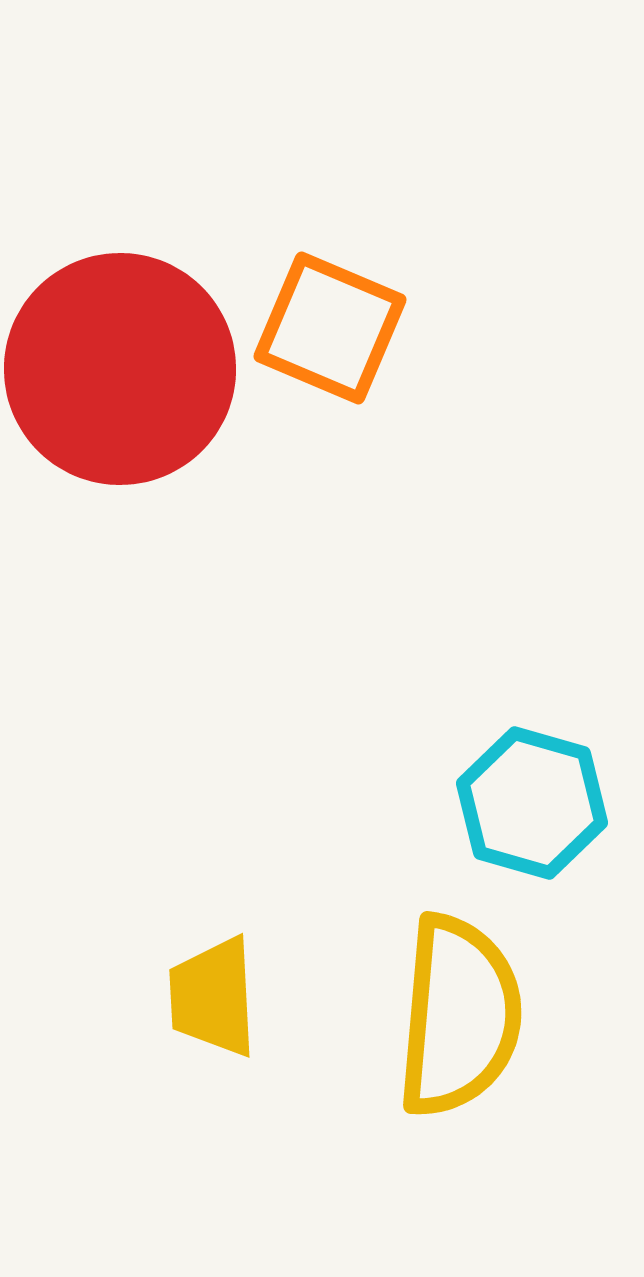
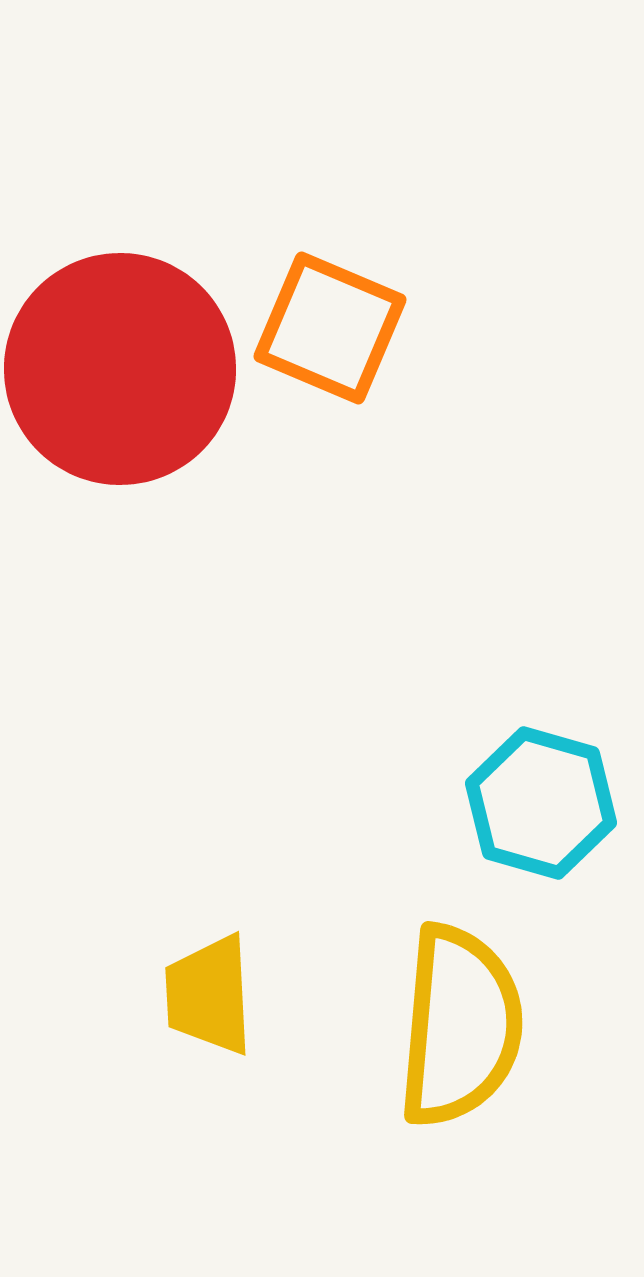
cyan hexagon: moved 9 px right
yellow trapezoid: moved 4 px left, 2 px up
yellow semicircle: moved 1 px right, 10 px down
